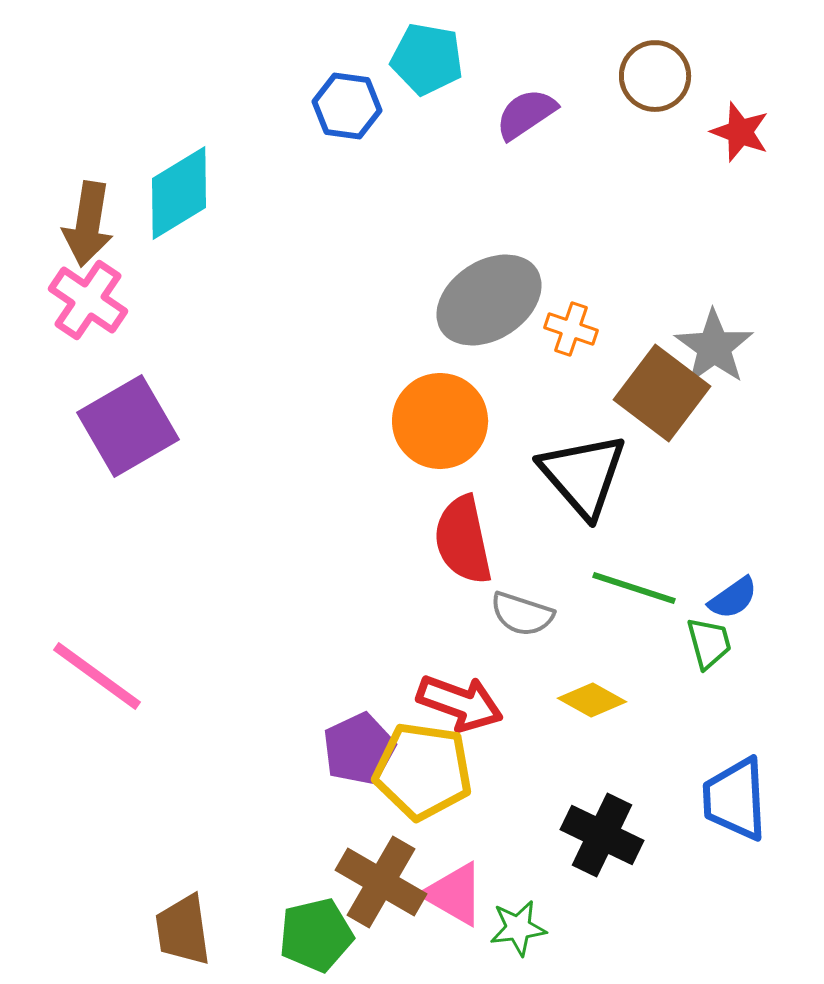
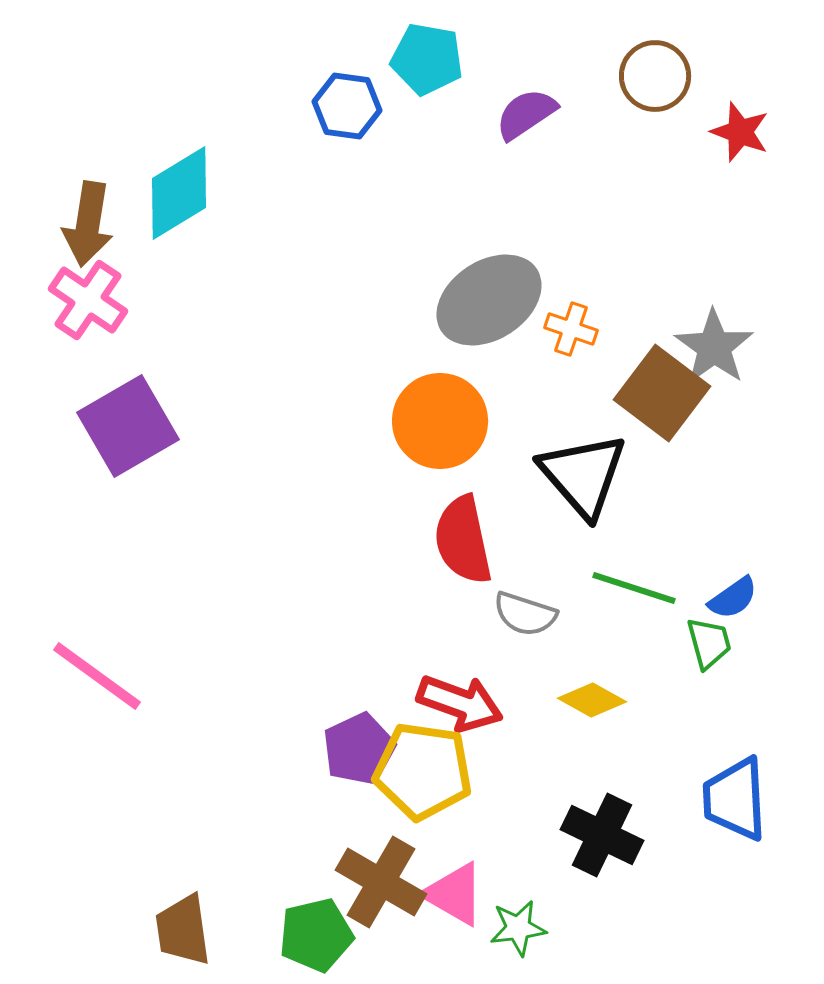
gray semicircle: moved 3 px right
